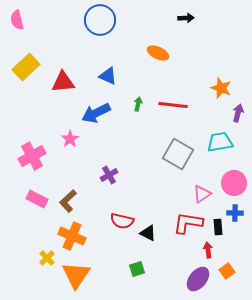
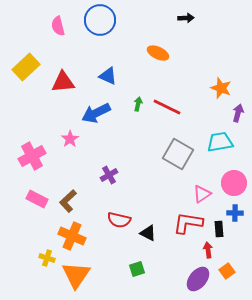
pink semicircle: moved 41 px right, 6 px down
red line: moved 6 px left, 2 px down; rotated 20 degrees clockwise
red semicircle: moved 3 px left, 1 px up
black rectangle: moved 1 px right, 2 px down
yellow cross: rotated 28 degrees counterclockwise
